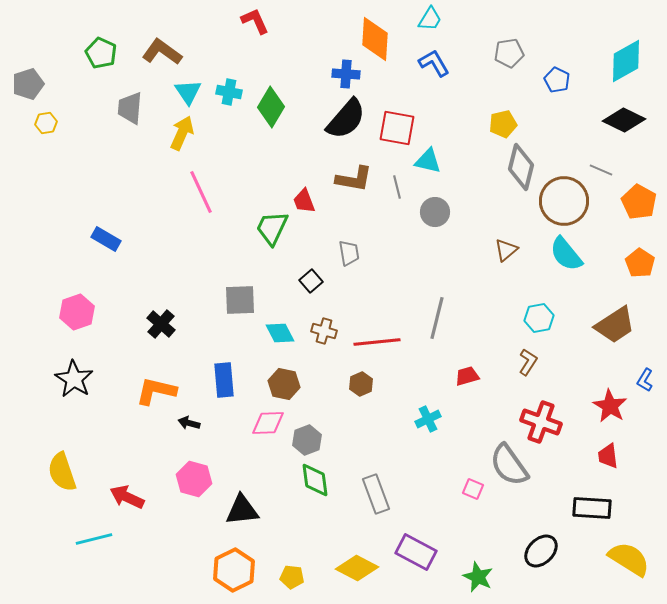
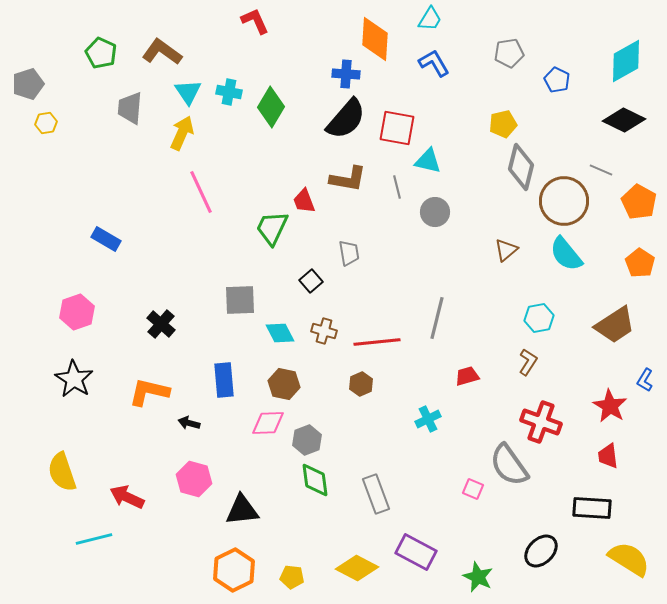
brown L-shape at (354, 179): moved 6 px left
orange L-shape at (156, 391): moved 7 px left, 1 px down
